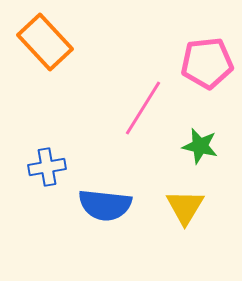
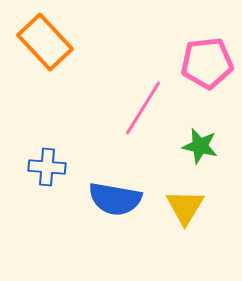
blue cross: rotated 15 degrees clockwise
blue semicircle: moved 10 px right, 6 px up; rotated 4 degrees clockwise
